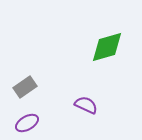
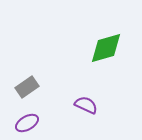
green diamond: moved 1 px left, 1 px down
gray rectangle: moved 2 px right
